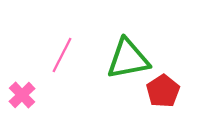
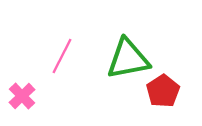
pink line: moved 1 px down
pink cross: moved 1 px down
